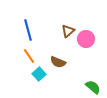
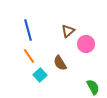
pink circle: moved 5 px down
brown semicircle: moved 2 px right, 1 px down; rotated 35 degrees clockwise
cyan square: moved 1 px right, 1 px down
green semicircle: rotated 21 degrees clockwise
